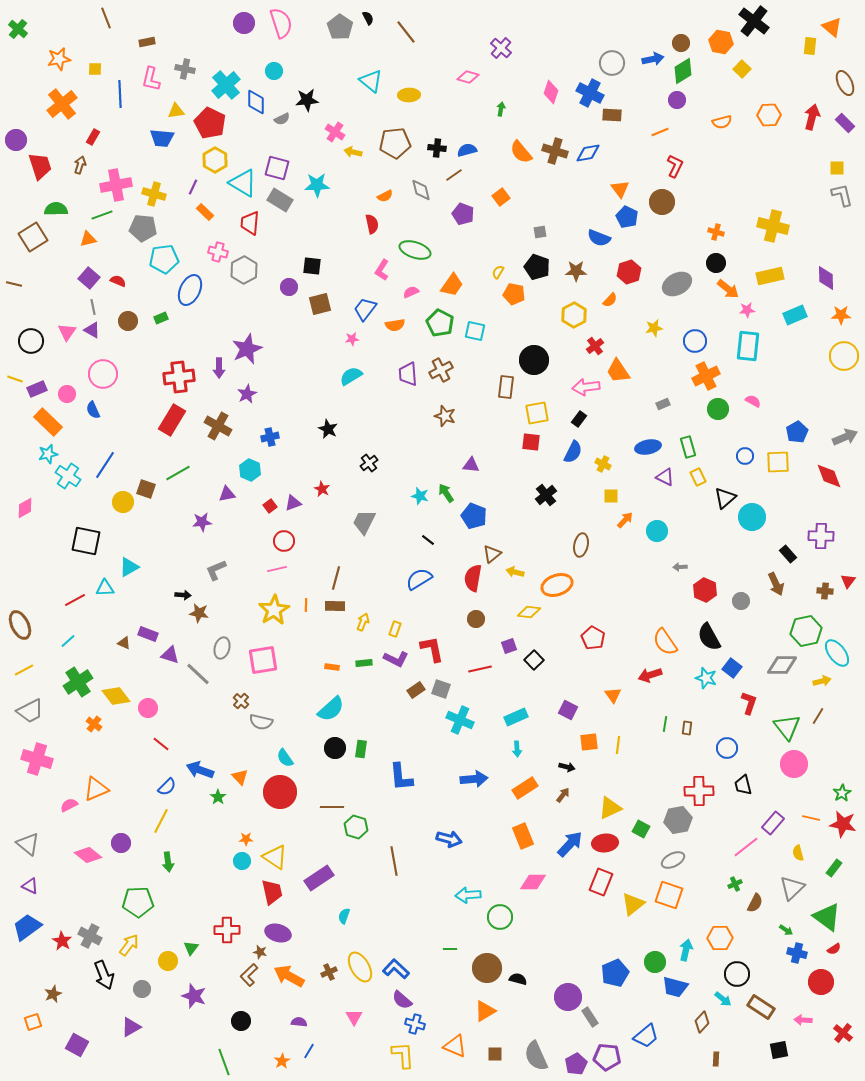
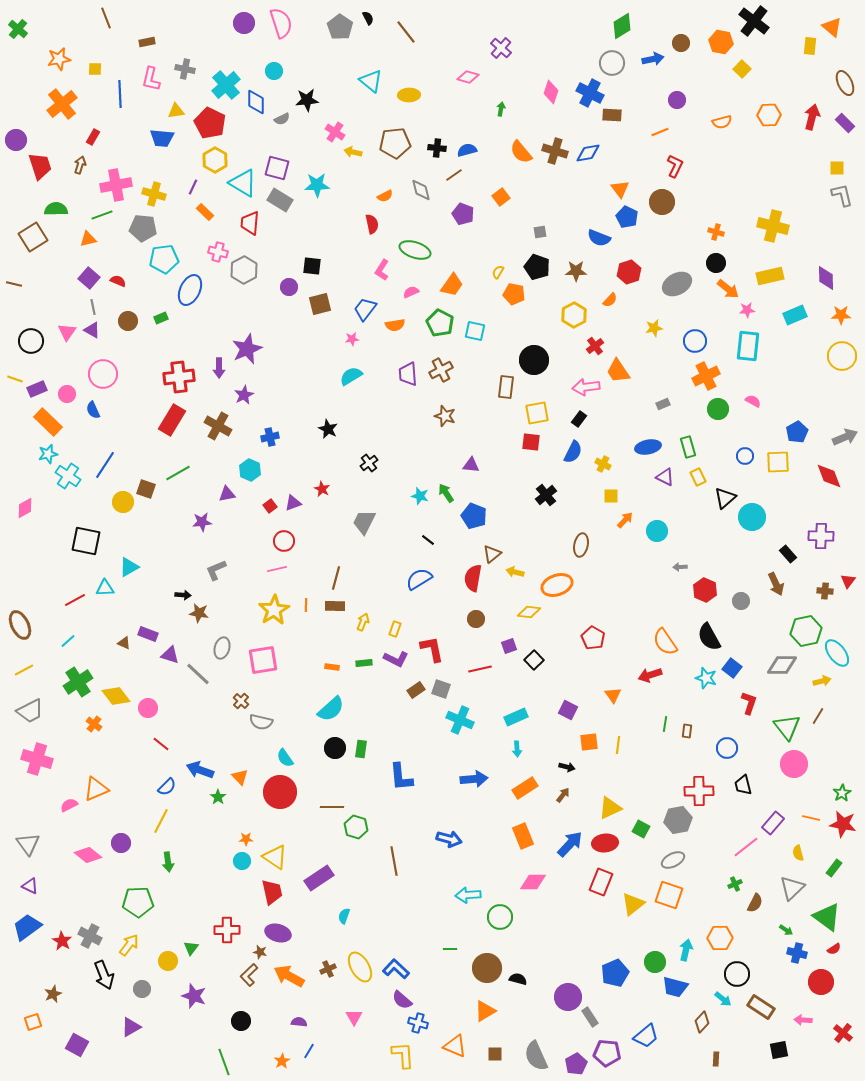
green diamond at (683, 71): moved 61 px left, 45 px up
yellow circle at (844, 356): moved 2 px left
purple star at (247, 394): moved 3 px left, 1 px down
brown rectangle at (687, 728): moved 3 px down
gray triangle at (28, 844): rotated 15 degrees clockwise
brown cross at (329, 972): moved 1 px left, 3 px up
blue cross at (415, 1024): moved 3 px right, 1 px up
purple pentagon at (607, 1057): moved 4 px up
